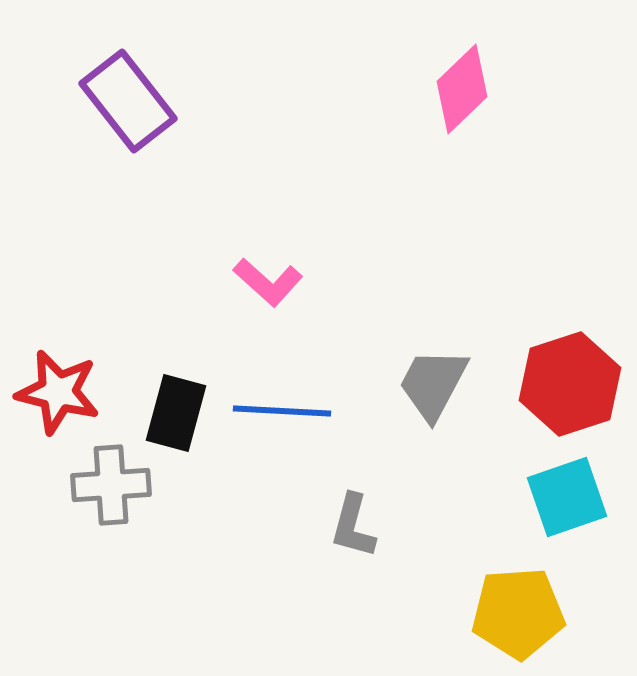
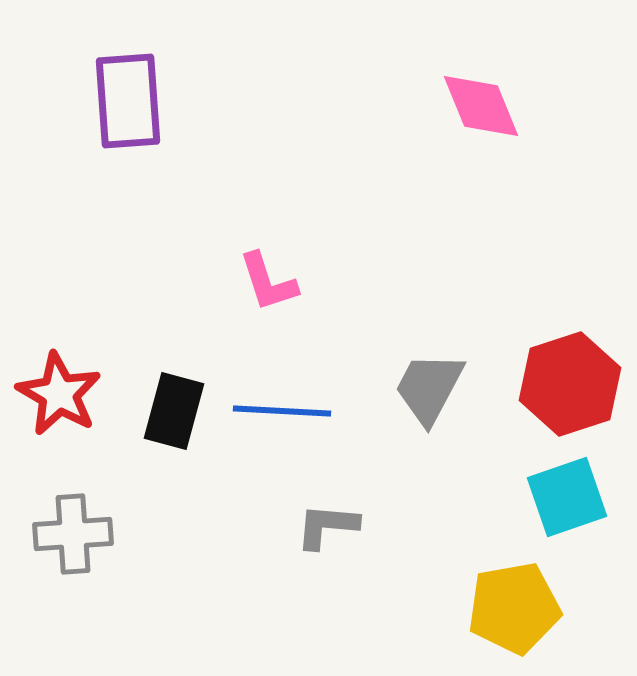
pink diamond: moved 19 px right, 17 px down; rotated 68 degrees counterclockwise
purple rectangle: rotated 34 degrees clockwise
pink L-shape: rotated 30 degrees clockwise
gray trapezoid: moved 4 px left, 4 px down
red star: moved 1 px right, 2 px down; rotated 16 degrees clockwise
black rectangle: moved 2 px left, 2 px up
gray cross: moved 38 px left, 49 px down
gray L-shape: moved 26 px left; rotated 80 degrees clockwise
yellow pentagon: moved 4 px left, 5 px up; rotated 6 degrees counterclockwise
